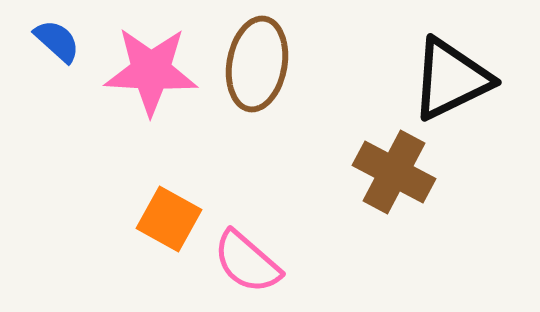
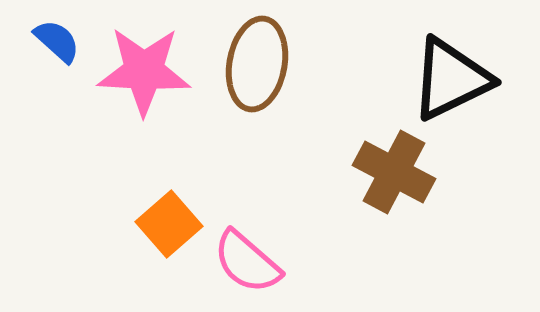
pink star: moved 7 px left
orange square: moved 5 px down; rotated 20 degrees clockwise
